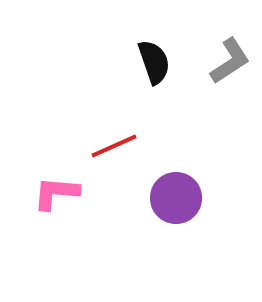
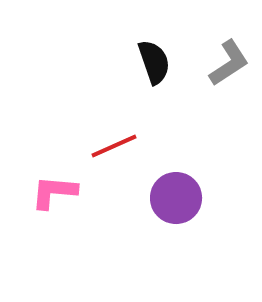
gray L-shape: moved 1 px left, 2 px down
pink L-shape: moved 2 px left, 1 px up
